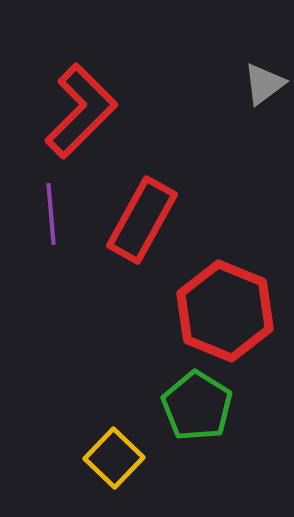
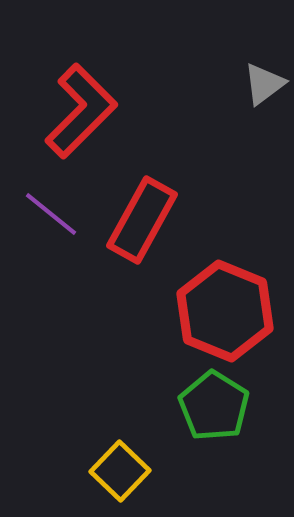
purple line: rotated 46 degrees counterclockwise
green pentagon: moved 17 px right
yellow square: moved 6 px right, 13 px down
